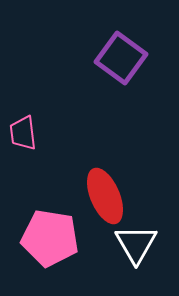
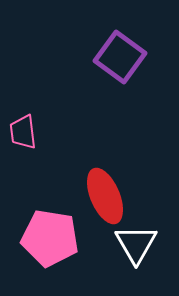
purple square: moved 1 px left, 1 px up
pink trapezoid: moved 1 px up
